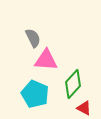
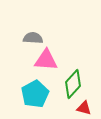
gray semicircle: rotated 60 degrees counterclockwise
cyan pentagon: rotated 20 degrees clockwise
red triangle: rotated 14 degrees counterclockwise
